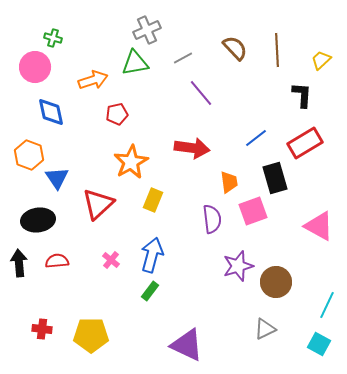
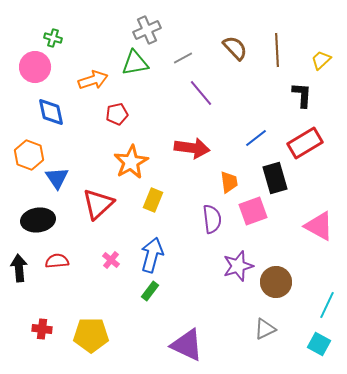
black arrow: moved 5 px down
